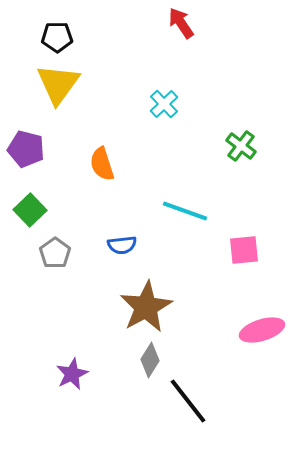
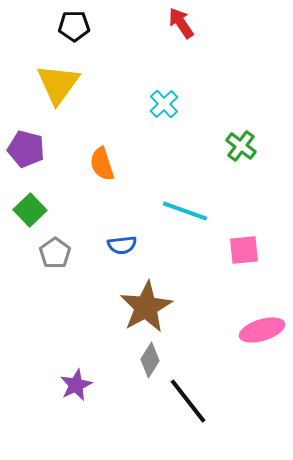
black pentagon: moved 17 px right, 11 px up
purple star: moved 4 px right, 11 px down
